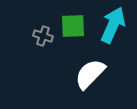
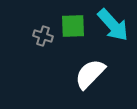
cyan arrow: rotated 114 degrees clockwise
